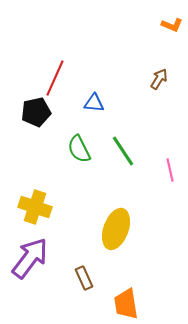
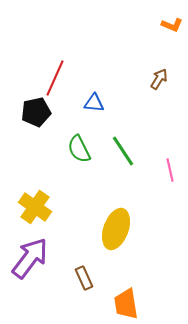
yellow cross: rotated 16 degrees clockwise
